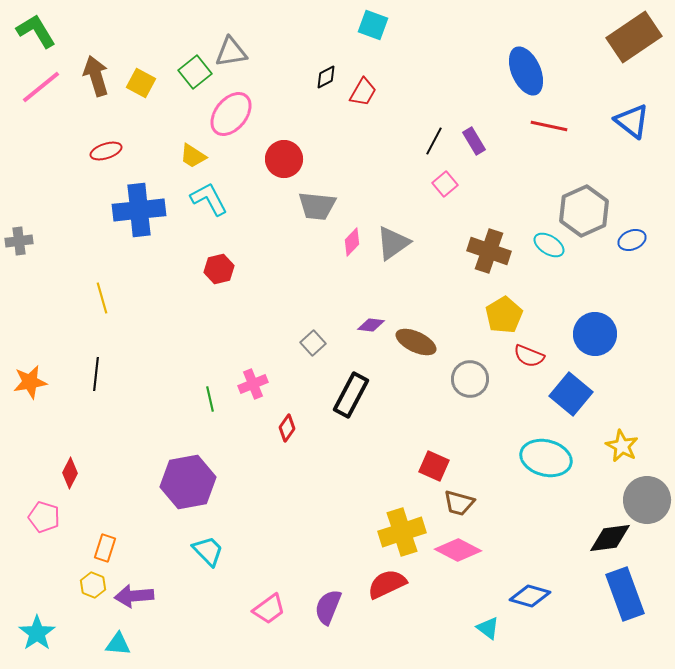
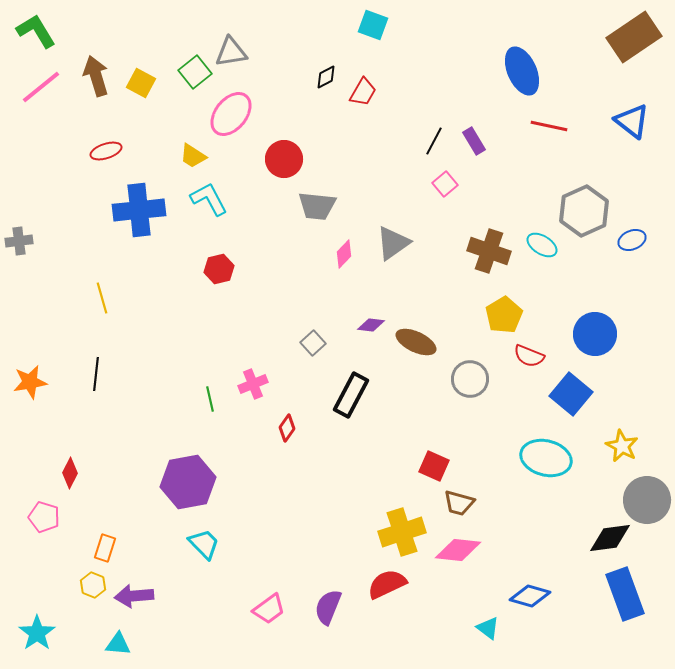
blue ellipse at (526, 71): moved 4 px left
pink diamond at (352, 242): moved 8 px left, 12 px down
cyan ellipse at (549, 245): moved 7 px left
pink diamond at (458, 550): rotated 21 degrees counterclockwise
cyan trapezoid at (208, 551): moved 4 px left, 7 px up
